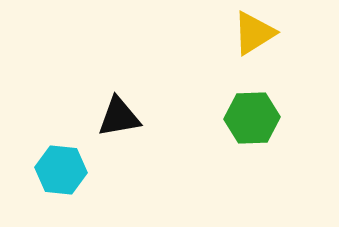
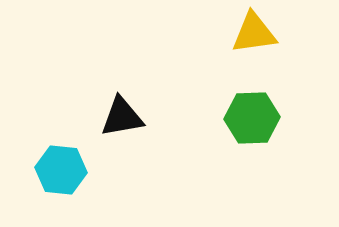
yellow triangle: rotated 24 degrees clockwise
black triangle: moved 3 px right
